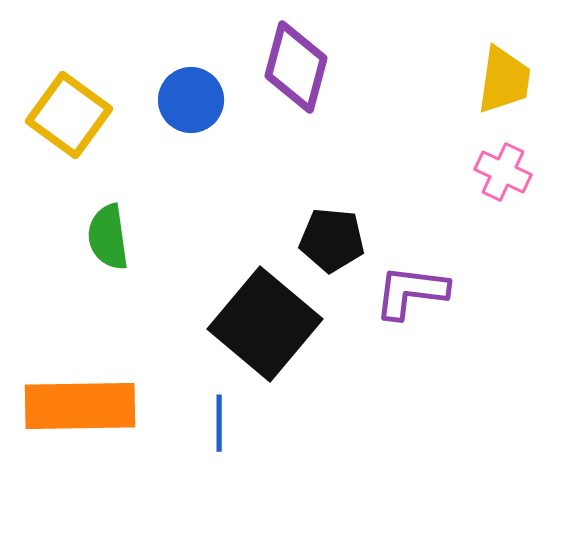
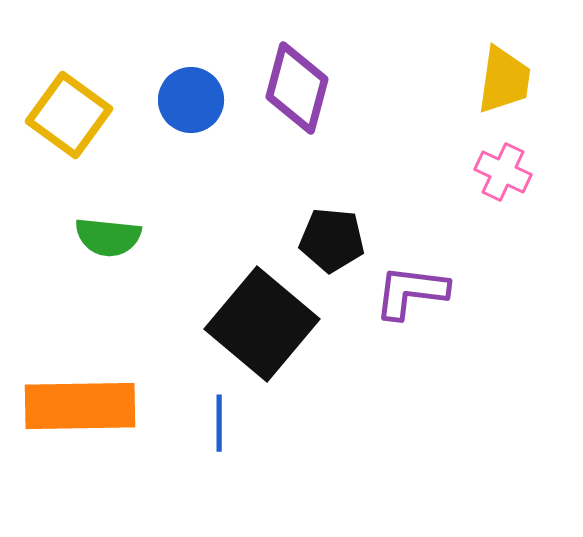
purple diamond: moved 1 px right, 21 px down
green semicircle: rotated 76 degrees counterclockwise
black square: moved 3 px left
